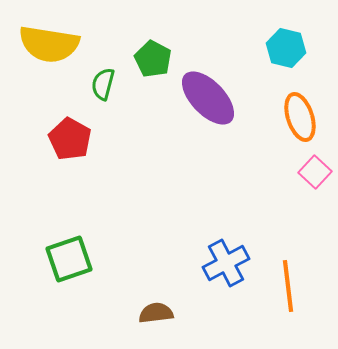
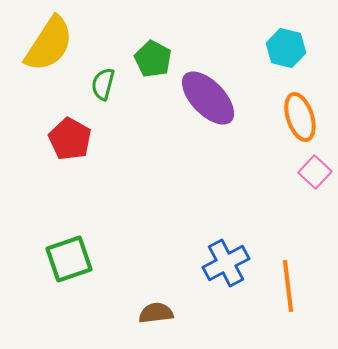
yellow semicircle: rotated 66 degrees counterclockwise
